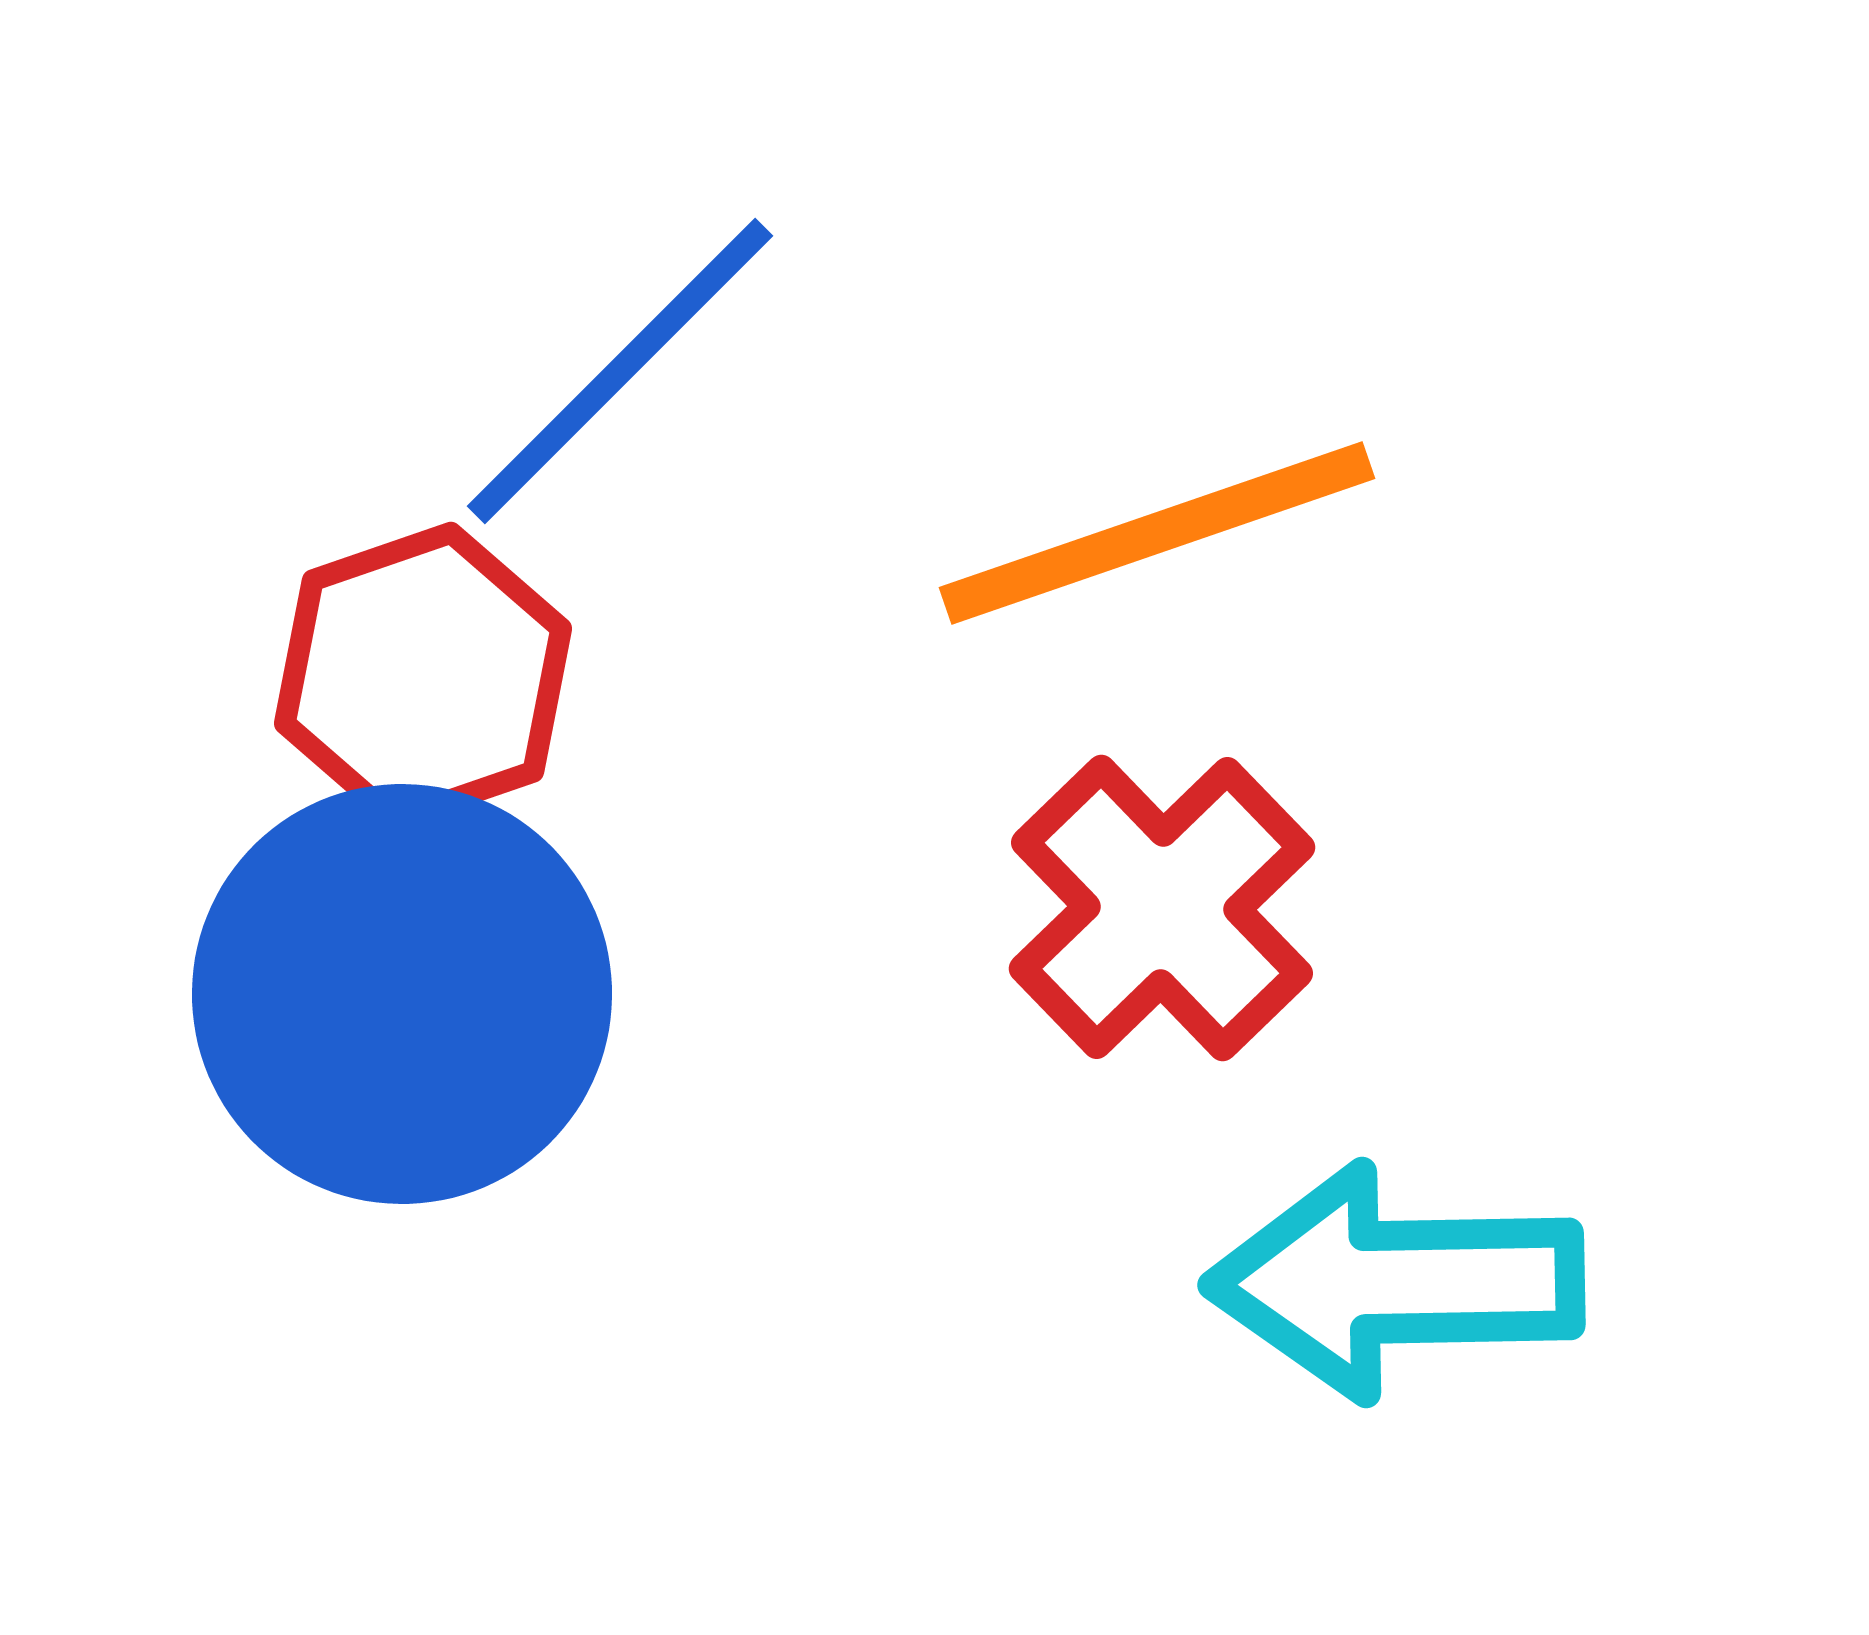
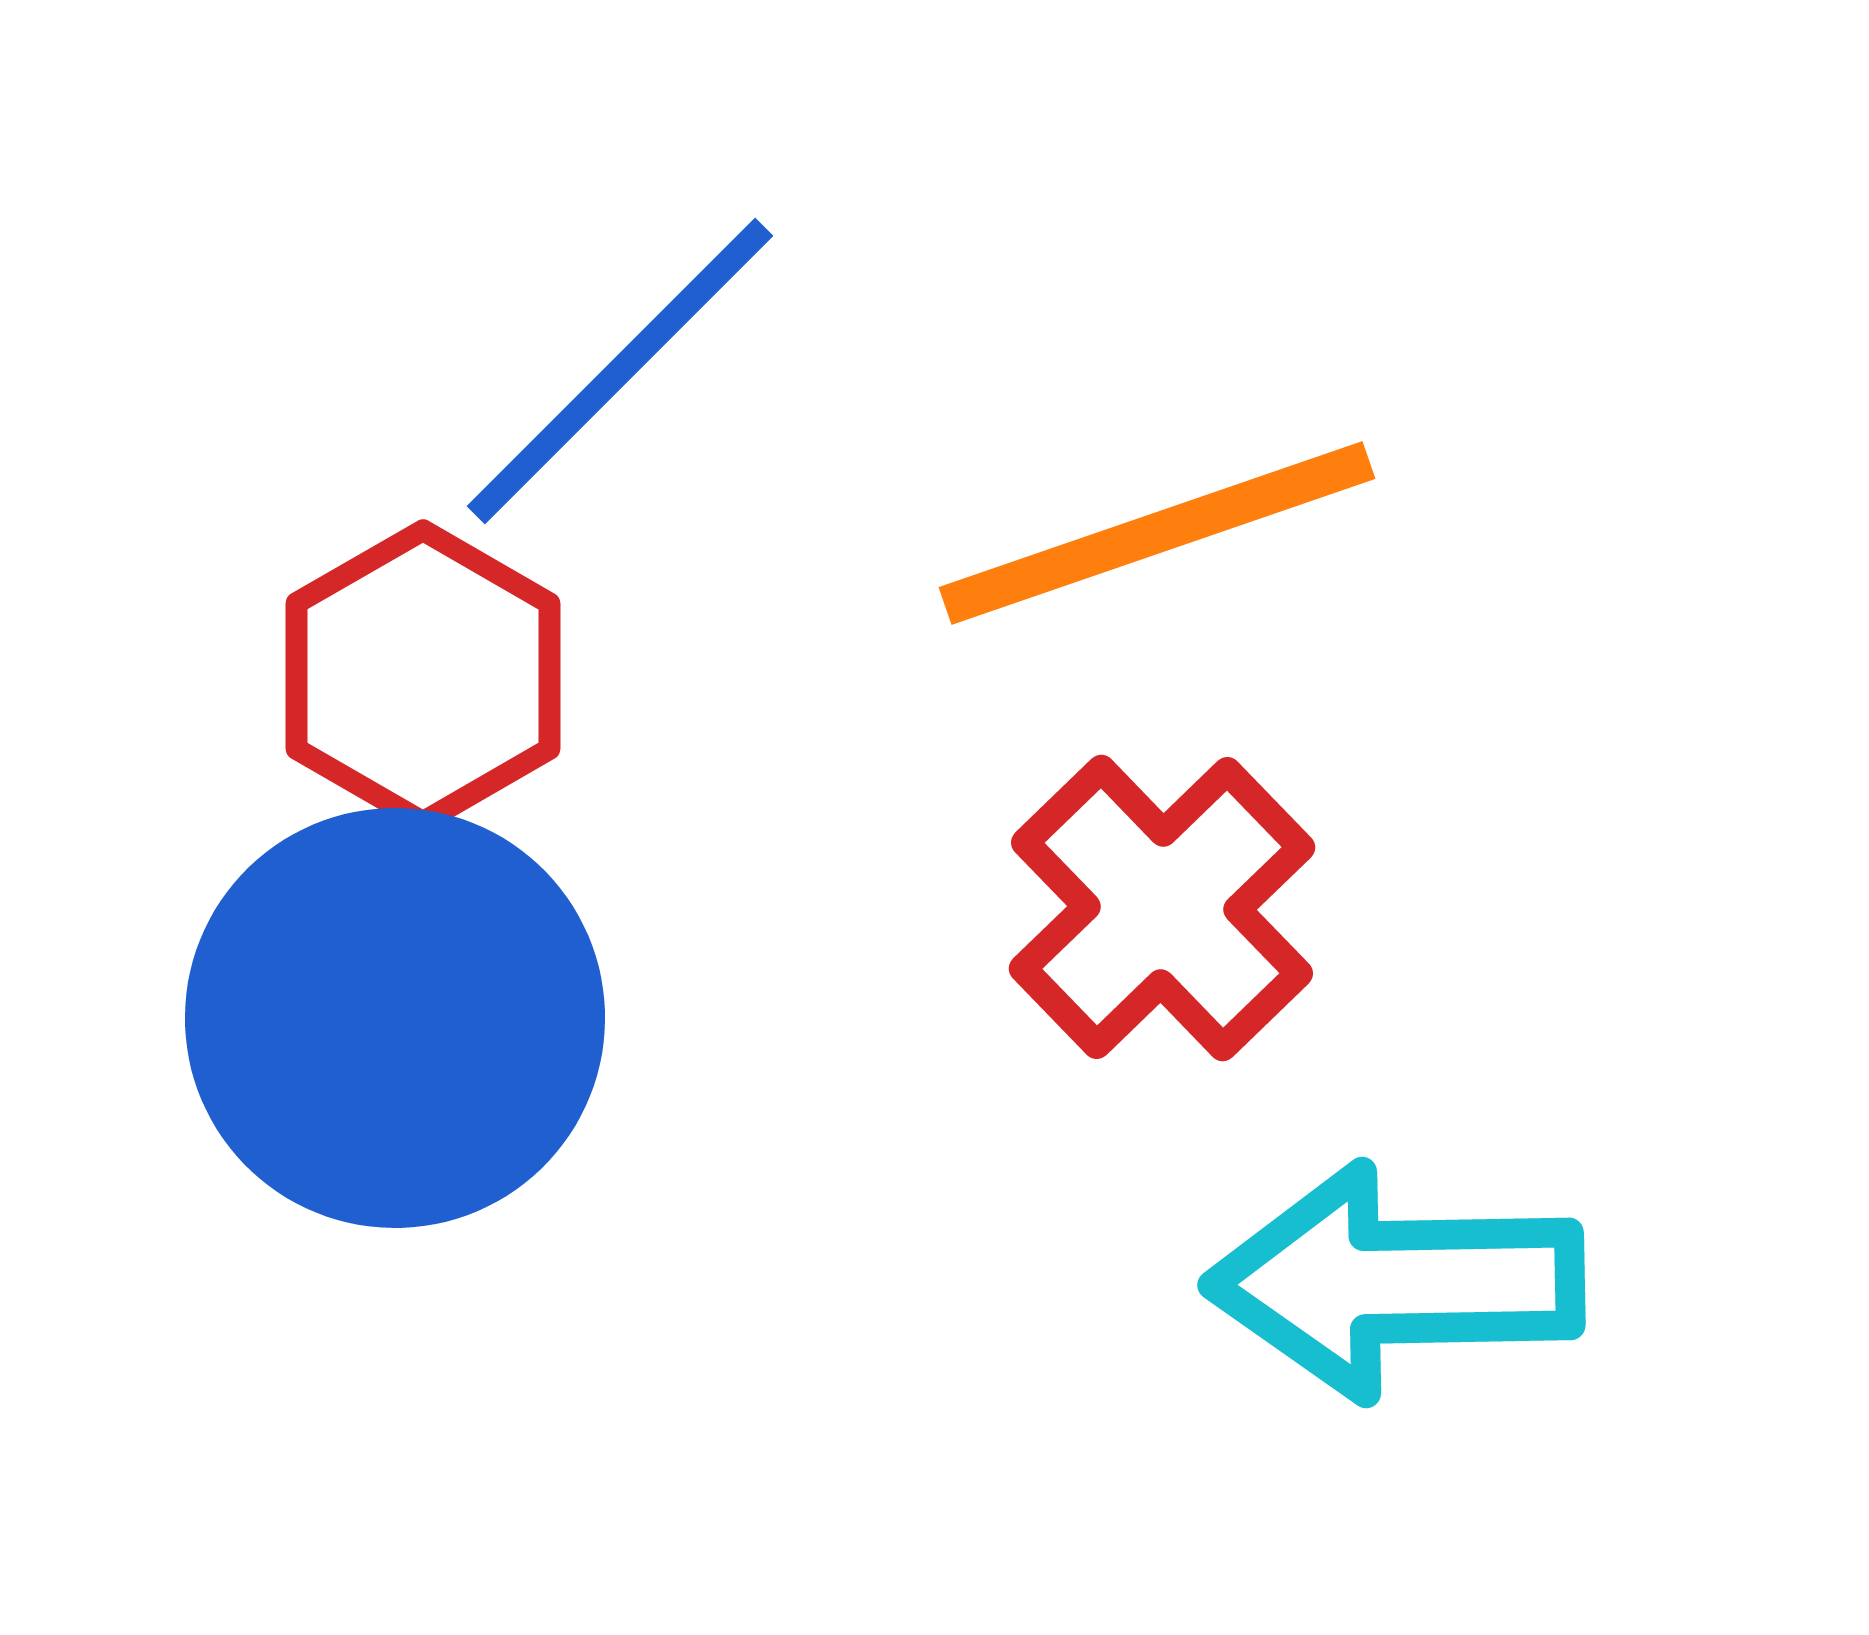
red hexagon: rotated 11 degrees counterclockwise
blue circle: moved 7 px left, 24 px down
